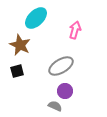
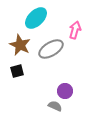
gray ellipse: moved 10 px left, 17 px up
